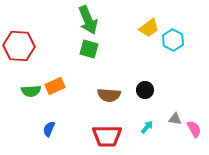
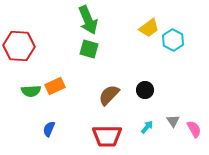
brown semicircle: rotated 130 degrees clockwise
gray triangle: moved 2 px left, 2 px down; rotated 48 degrees clockwise
